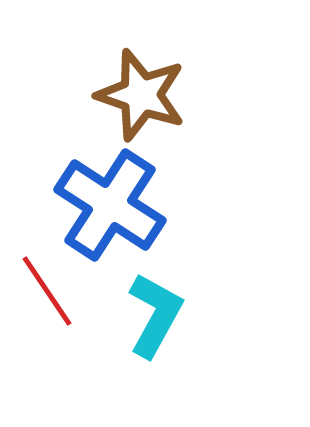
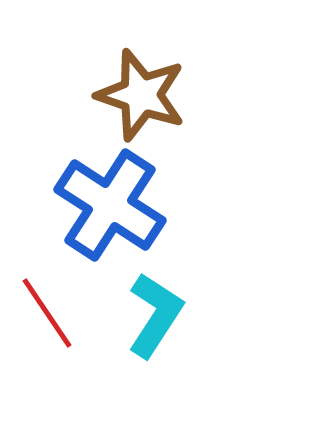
red line: moved 22 px down
cyan L-shape: rotated 4 degrees clockwise
